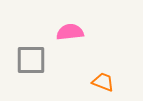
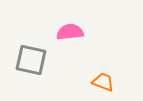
gray square: rotated 12 degrees clockwise
